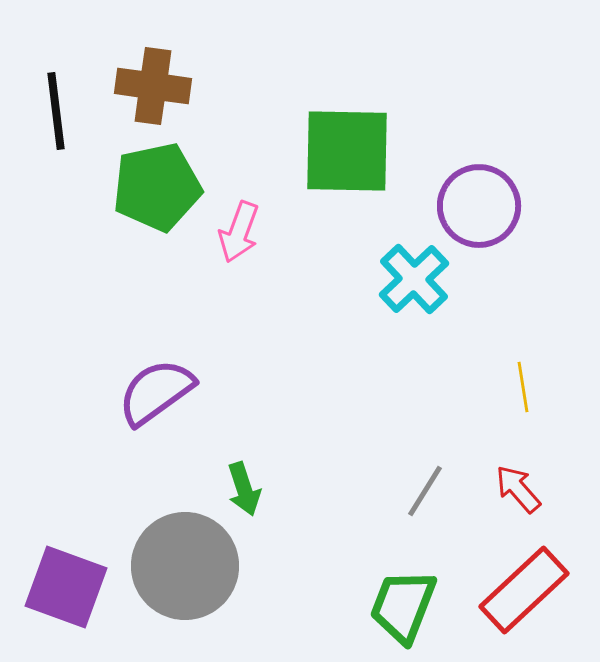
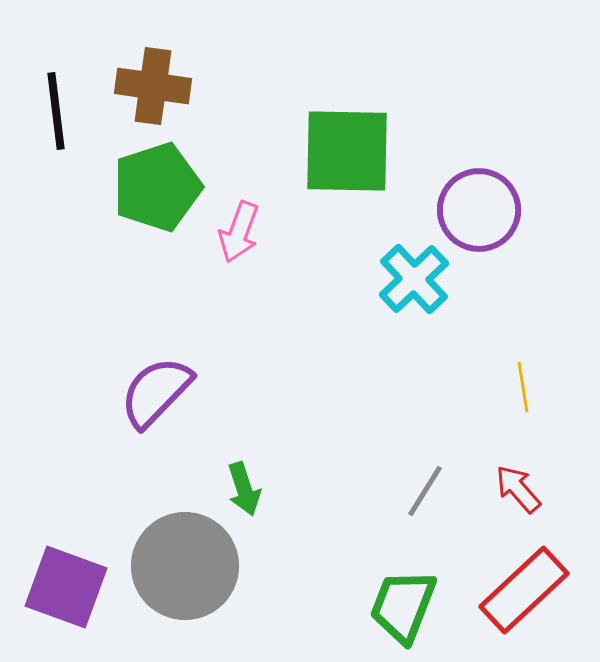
green pentagon: rotated 6 degrees counterclockwise
purple circle: moved 4 px down
purple semicircle: rotated 10 degrees counterclockwise
